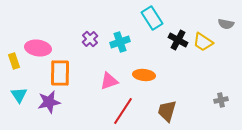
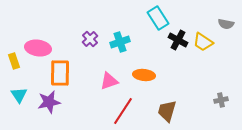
cyan rectangle: moved 6 px right
